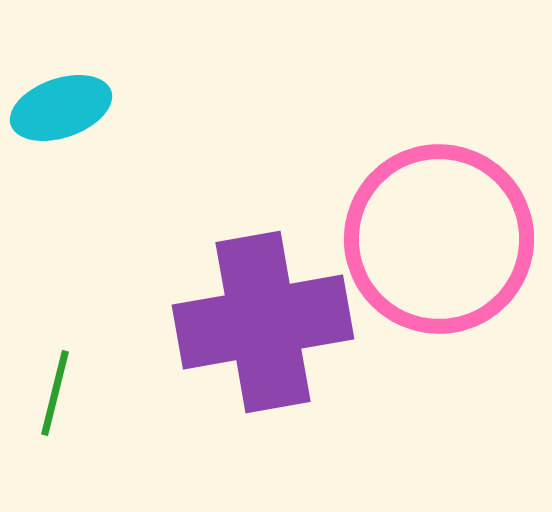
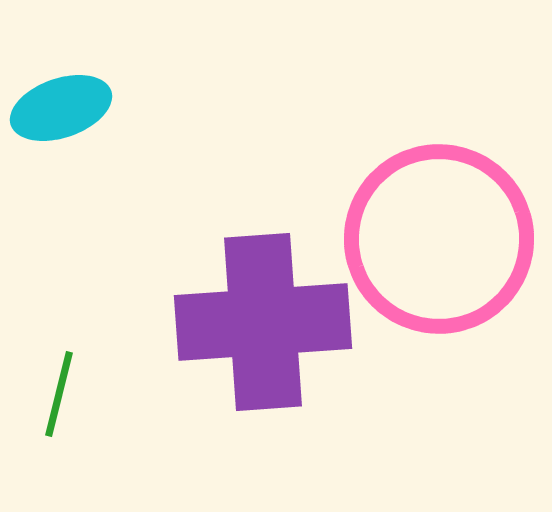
purple cross: rotated 6 degrees clockwise
green line: moved 4 px right, 1 px down
